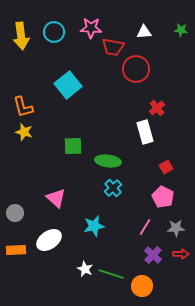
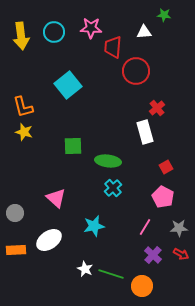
green star: moved 17 px left, 15 px up
red trapezoid: rotated 85 degrees clockwise
red circle: moved 2 px down
gray star: moved 3 px right
red arrow: rotated 28 degrees clockwise
